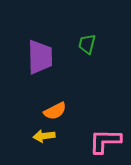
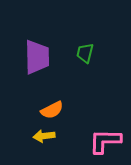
green trapezoid: moved 2 px left, 9 px down
purple trapezoid: moved 3 px left
orange semicircle: moved 3 px left, 1 px up
